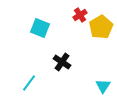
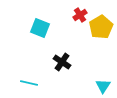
cyan line: rotated 66 degrees clockwise
